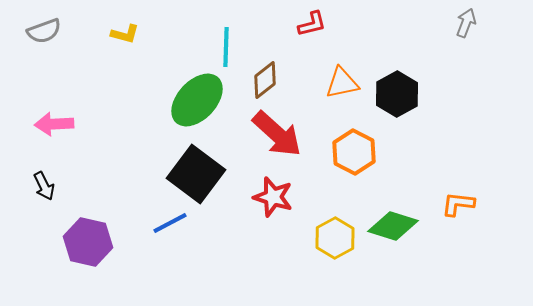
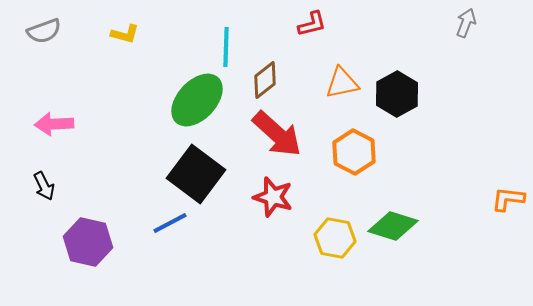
orange L-shape: moved 50 px right, 5 px up
yellow hexagon: rotated 21 degrees counterclockwise
